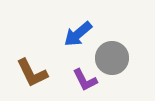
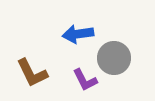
blue arrow: rotated 32 degrees clockwise
gray circle: moved 2 px right
